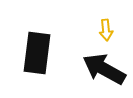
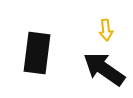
black arrow: rotated 6 degrees clockwise
